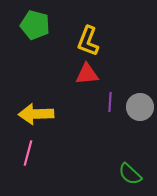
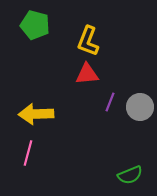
purple line: rotated 18 degrees clockwise
green semicircle: moved 1 px down; rotated 65 degrees counterclockwise
